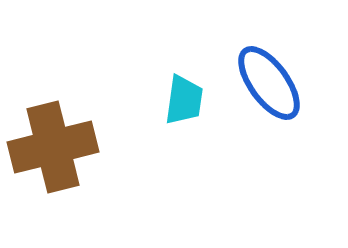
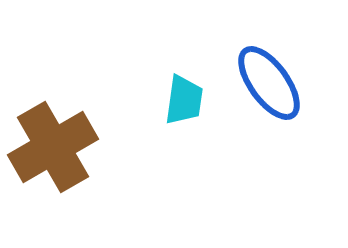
brown cross: rotated 16 degrees counterclockwise
